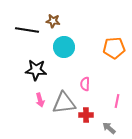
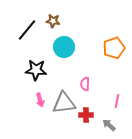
black line: rotated 60 degrees counterclockwise
orange pentagon: rotated 15 degrees counterclockwise
gray arrow: moved 3 px up
